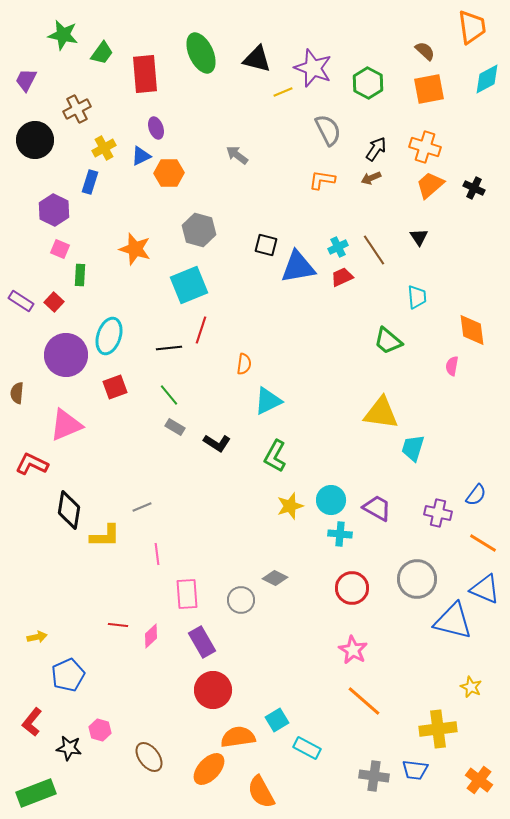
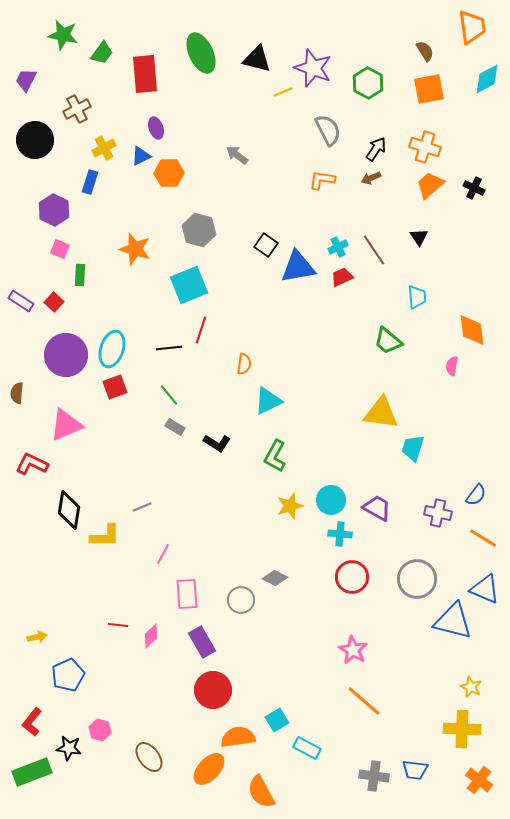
brown semicircle at (425, 51): rotated 15 degrees clockwise
black square at (266, 245): rotated 20 degrees clockwise
cyan ellipse at (109, 336): moved 3 px right, 13 px down
orange line at (483, 543): moved 5 px up
pink line at (157, 554): moved 6 px right; rotated 35 degrees clockwise
red circle at (352, 588): moved 11 px up
yellow cross at (438, 729): moved 24 px right; rotated 9 degrees clockwise
green rectangle at (36, 793): moved 4 px left, 21 px up
